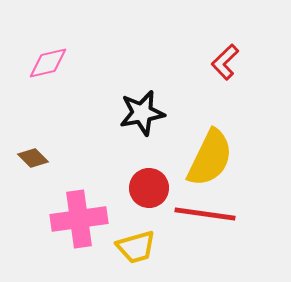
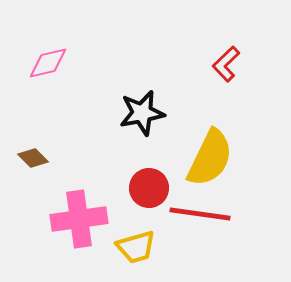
red L-shape: moved 1 px right, 2 px down
red line: moved 5 px left
